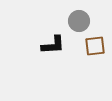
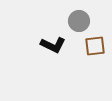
black L-shape: rotated 30 degrees clockwise
